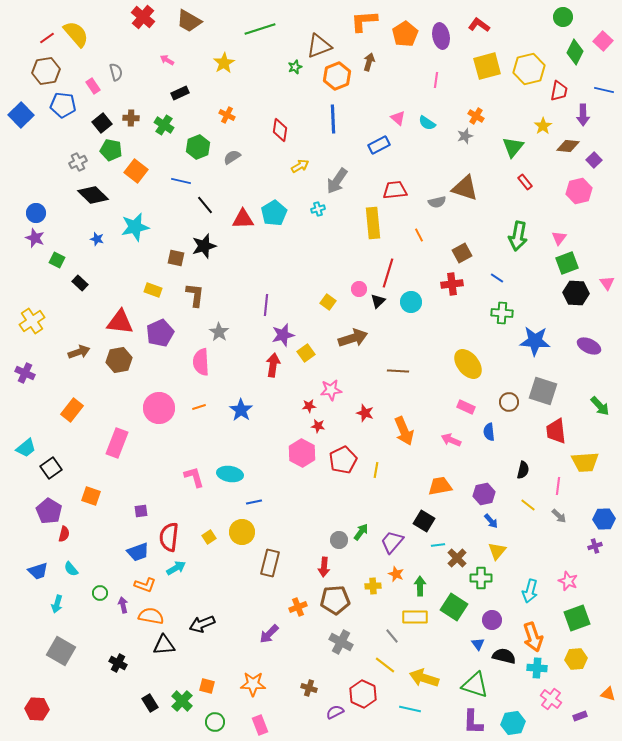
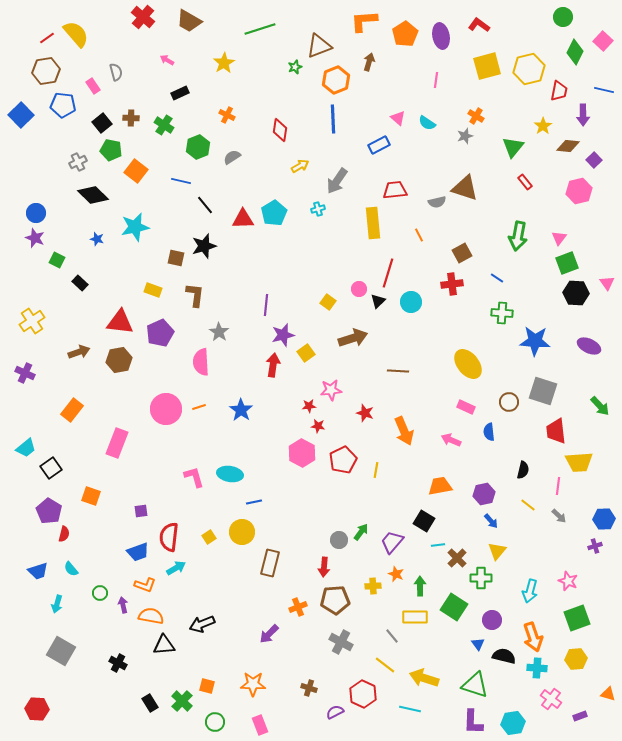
orange hexagon at (337, 76): moved 1 px left, 4 px down
pink circle at (159, 408): moved 7 px right, 1 px down
yellow trapezoid at (585, 462): moved 6 px left
